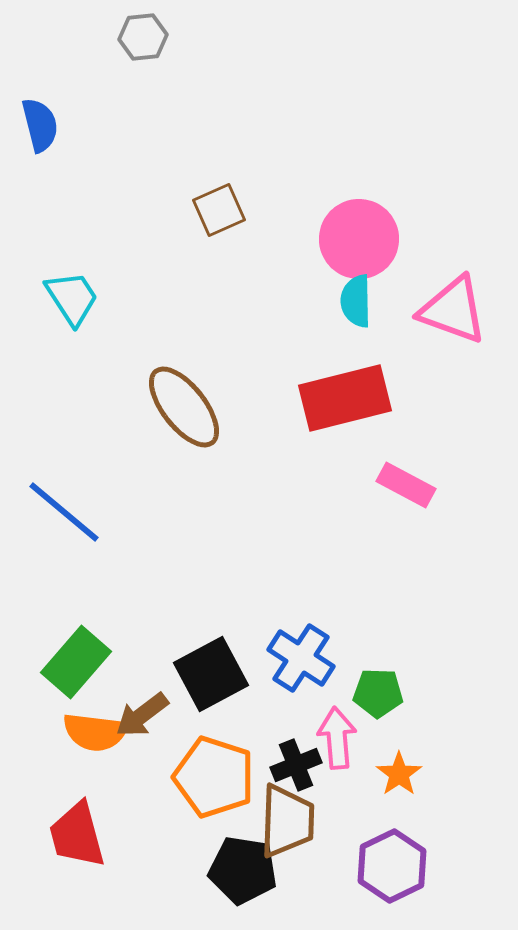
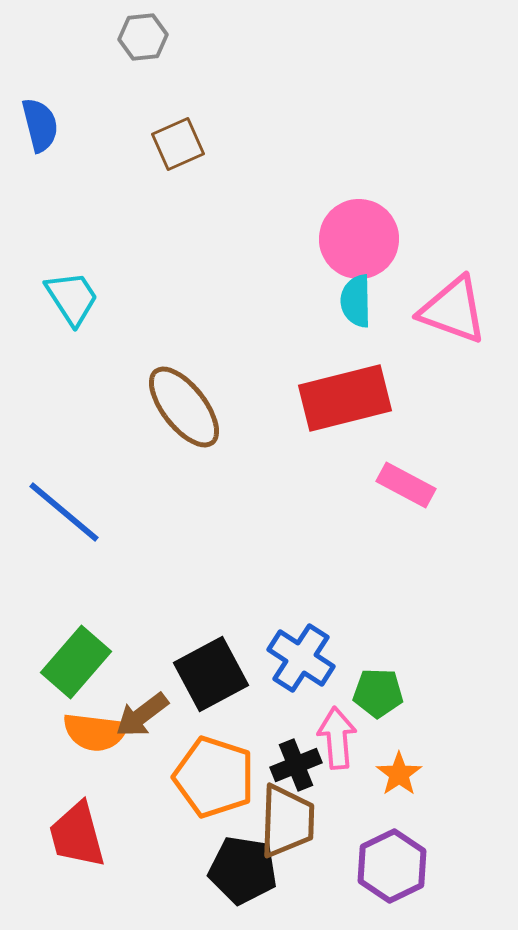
brown square: moved 41 px left, 66 px up
